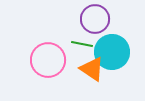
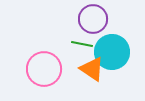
purple circle: moved 2 px left
pink circle: moved 4 px left, 9 px down
